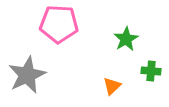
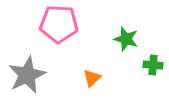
green star: rotated 25 degrees counterclockwise
green cross: moved 2 px right, 6 px up
orange triangle: moved 20 px left, 8 px up
